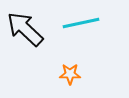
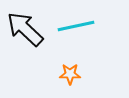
cyan line: moved 5 px left, 3 px down
